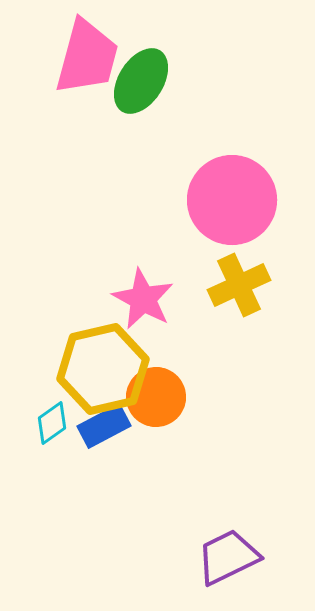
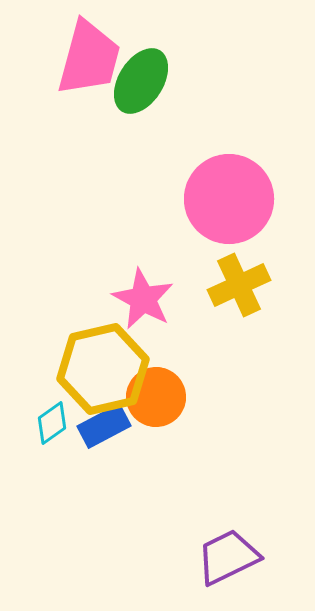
pink trapezoid: moved 2 px right, 1 px down
pink circle: moved 3 px left, 1 px up
